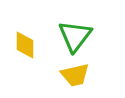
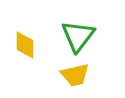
green triangle: moved 3 px right
